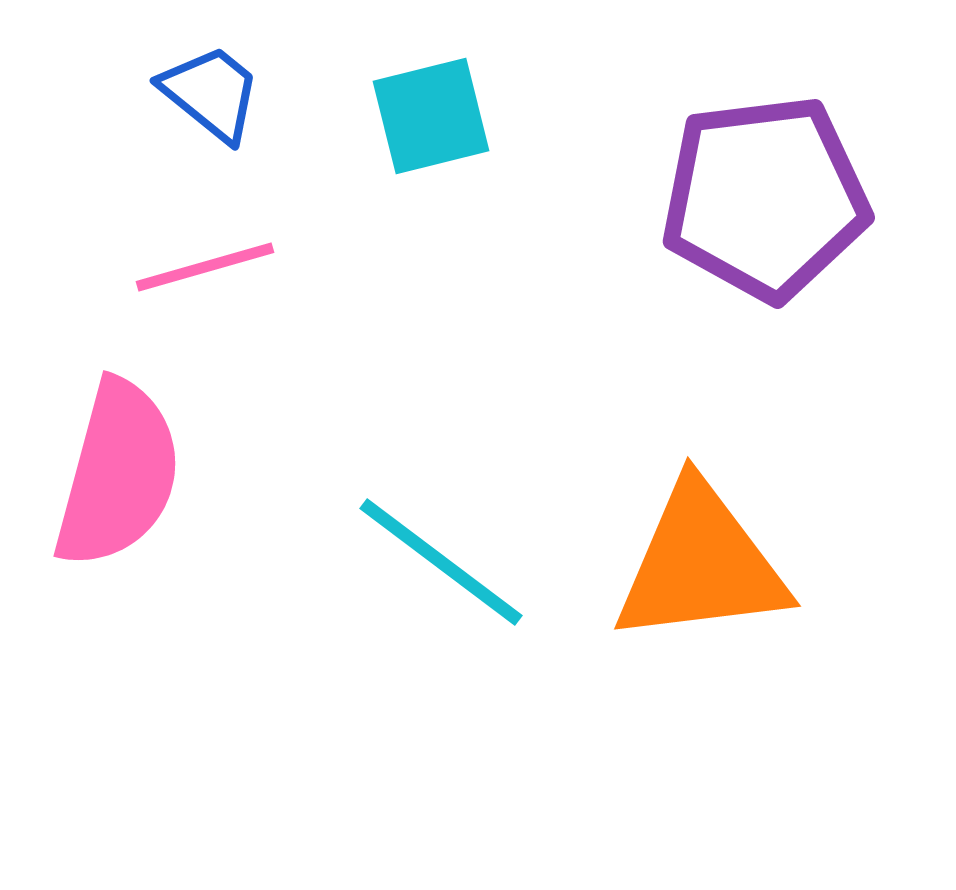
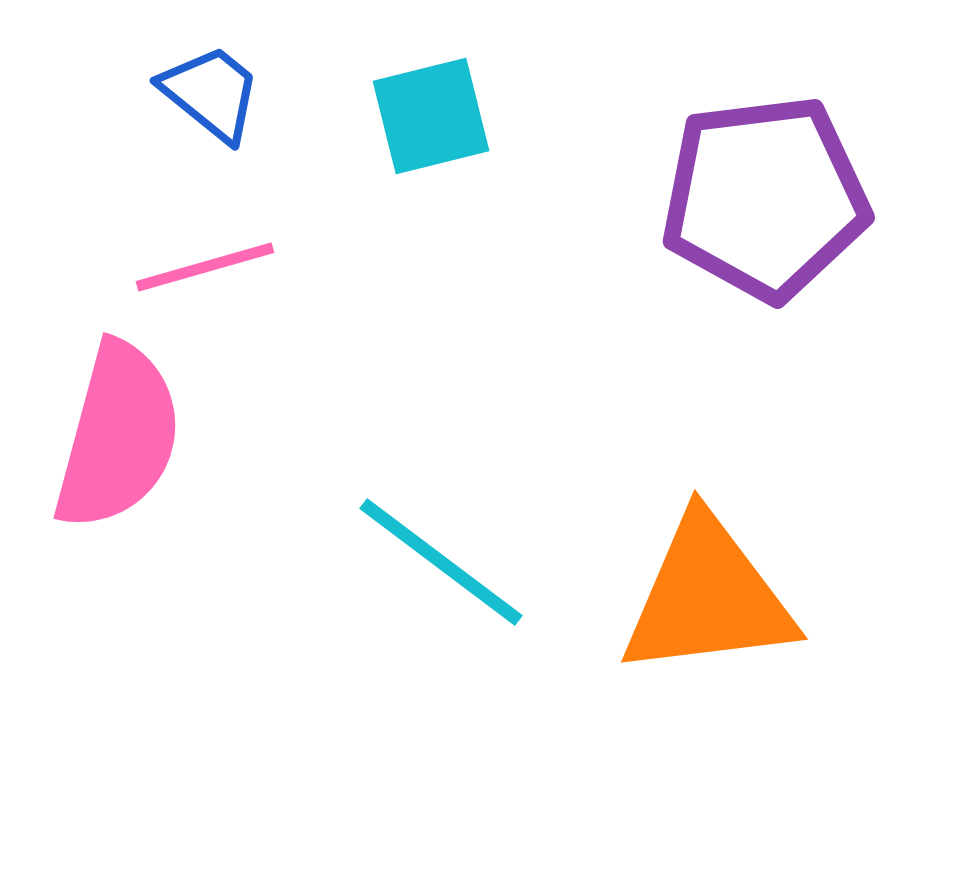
pink semicircle: moved 38 px up
orange triangle: moved 7 px right, 33 px down
